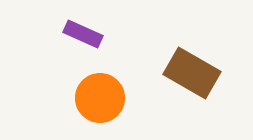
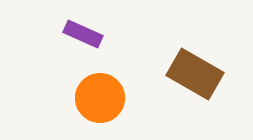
brown rectangle: moved 3 px right, 1 px down
